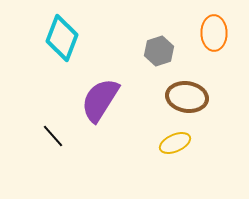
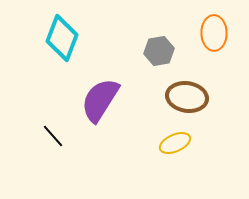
gray hexagon: rotated 8 degrees clockwise
